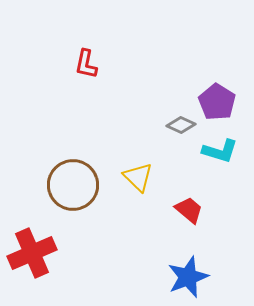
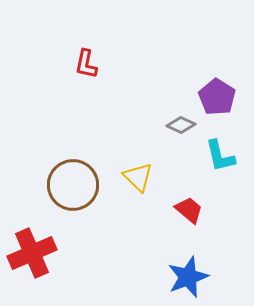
purple pentagon: moved 5 px up
cyan L-shape: moved 5 px down; rotated 60 degrees clockwise
